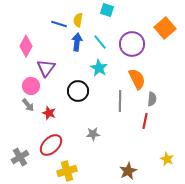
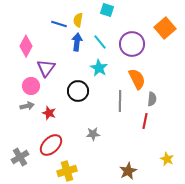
gray arrow: moved 1 px left, 1 px down; rotated 64 degrees counterclockwise
